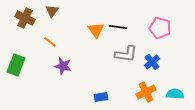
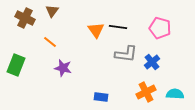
purple star: moved 2 px down
blue rectangle: rotated 16 degrees clockwise
